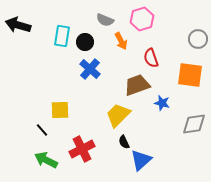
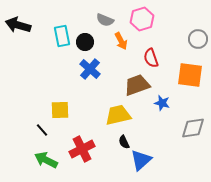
cyan rectangle: rotated 20 degrees counterclockwise
yellow trapezoid: rotated 32 degrees clockwise
gray diamond: moved 1 px left, 4 px down
